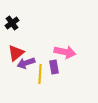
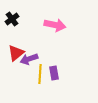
black cross: moved 4 px up
pink arrow: moved 10 px left, 27 px up
purple arrow: moved 3 px right, 4 px up
purple rectangle: moved 6 px down
